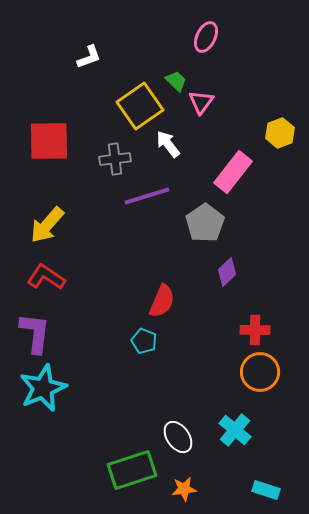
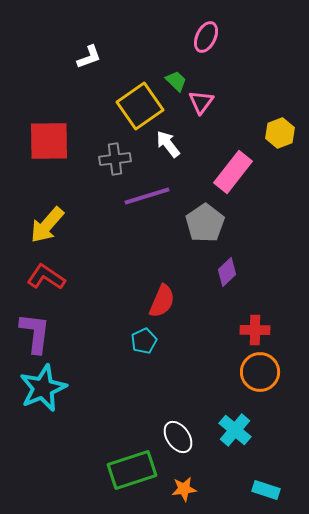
cyan pentagon: rotated 25 degrees clockwise
